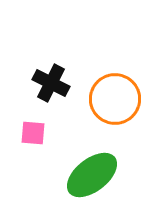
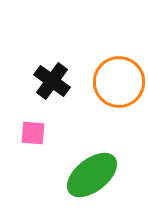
black cross: moved 1 px right, 2 px up; rotated 9 degrees clockwise
orange circle: moved 4 px right, 17 px up
